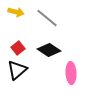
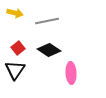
yellow arrow: moved 1 px left, 1 px down
gray line: moved 3 px down; rotated 50 degrees counterclockwise
black triangle: moved 2 px left; rotated 15 degrees counterclockwise
